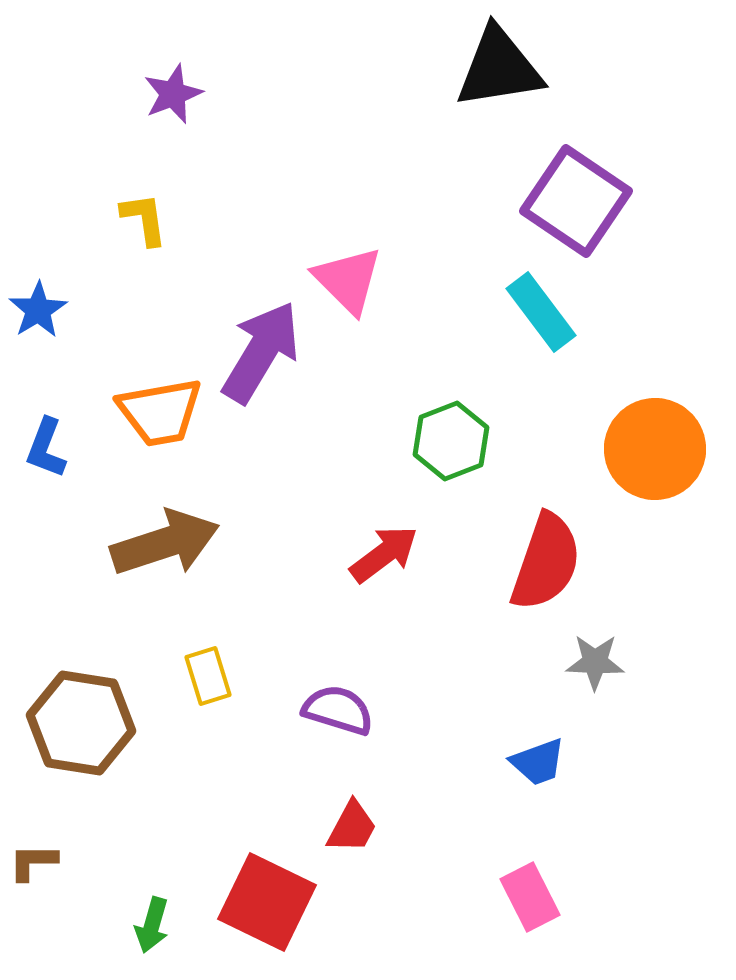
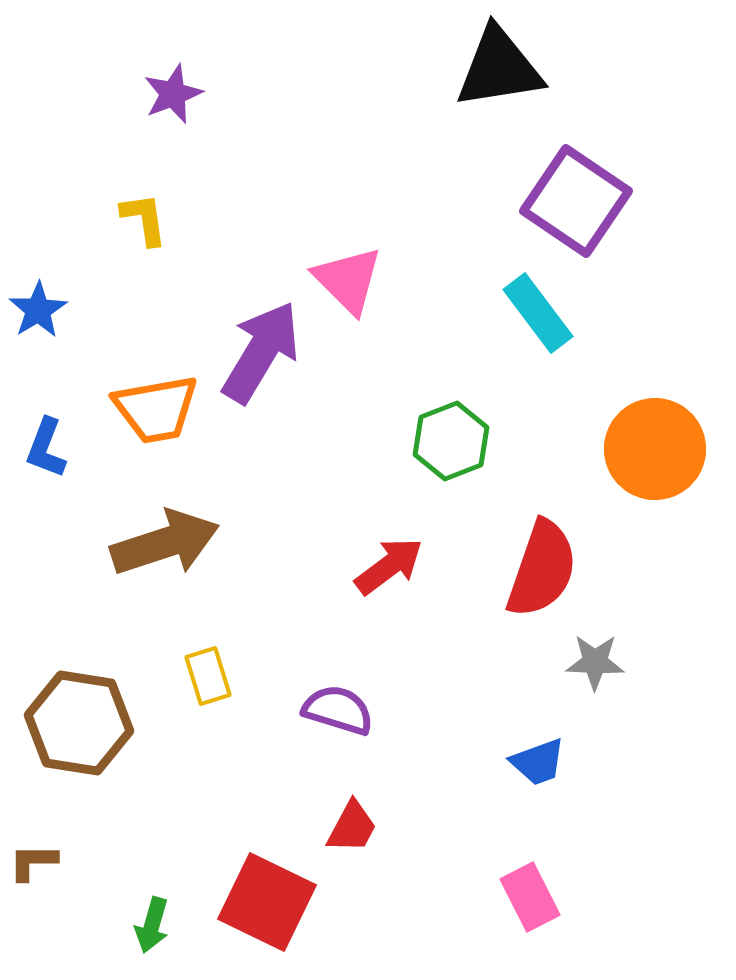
cyan rectangle: moved 3 px left, 1 px down
orange trapezoid: moved 4 px left, 3 px up
red arrow: moved 5 px right, 12 px down
red semicircle: moved 4 px left, 7 px down
brown hexagon: moved 2 px left
